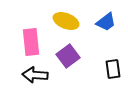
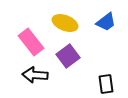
yellow ellipse: moved 1 px left, 2 px down
pink rectangle: rotated 32 degrees counterclockwise
black rectangle: moved 7 px left, 15 px down
